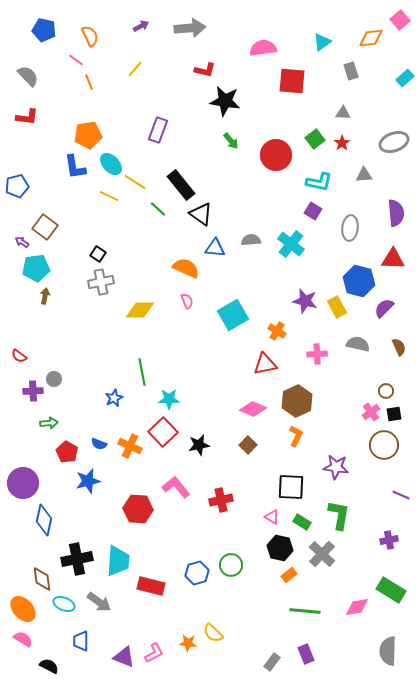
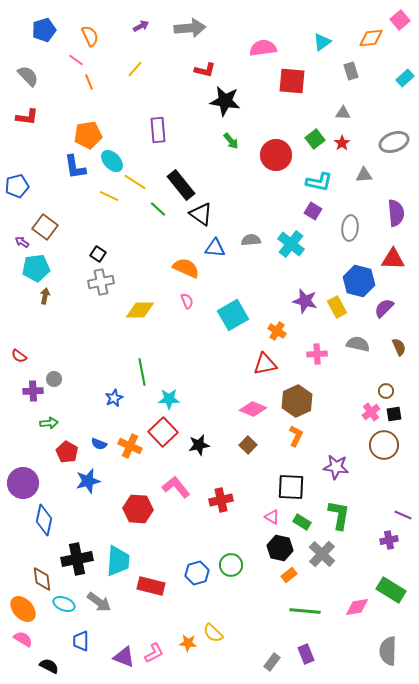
blue pentagon at (44, 30): rotated 30 degrees counterclockwise
purple rectangle at (158, 130): rotated 25 degrees counterclockwise
cyan ellipse at (111, 164): moved 1 px right, 3 px up
purple line at (401, 495): moved 2 px right, 20 px down
